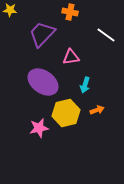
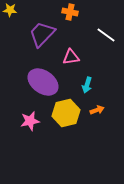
cyan arrow: moved 2 px right
pink star: moved 9 px left, 7 px up
